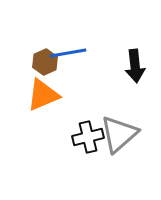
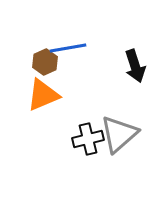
blue line: moved 5 px up
black arrow: rotated 12 degrees counterclockwise
black cross: moved 2 px down
